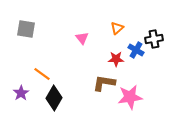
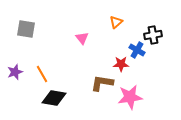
orange triangle: moved 1 px left, 6 px up
black cross: moved 1 px left, 4 px up
blue cross: moved 1 px right
red star: moved 5 px right, 5 px down
orange line: rotated 24 degrees clockwise
brown L-shape: moved 2 px left
purple star: moved 6 px left, 21 px up; rotated 14 degrees clockwise
black diamond: rotated 70 degrees clockwise
